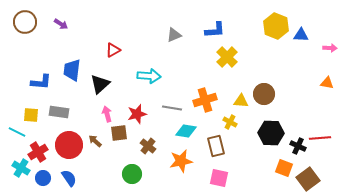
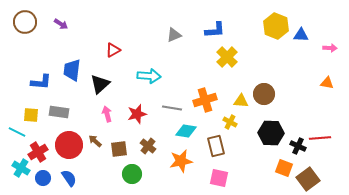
brown square at (119, 133): moved 16 px down
